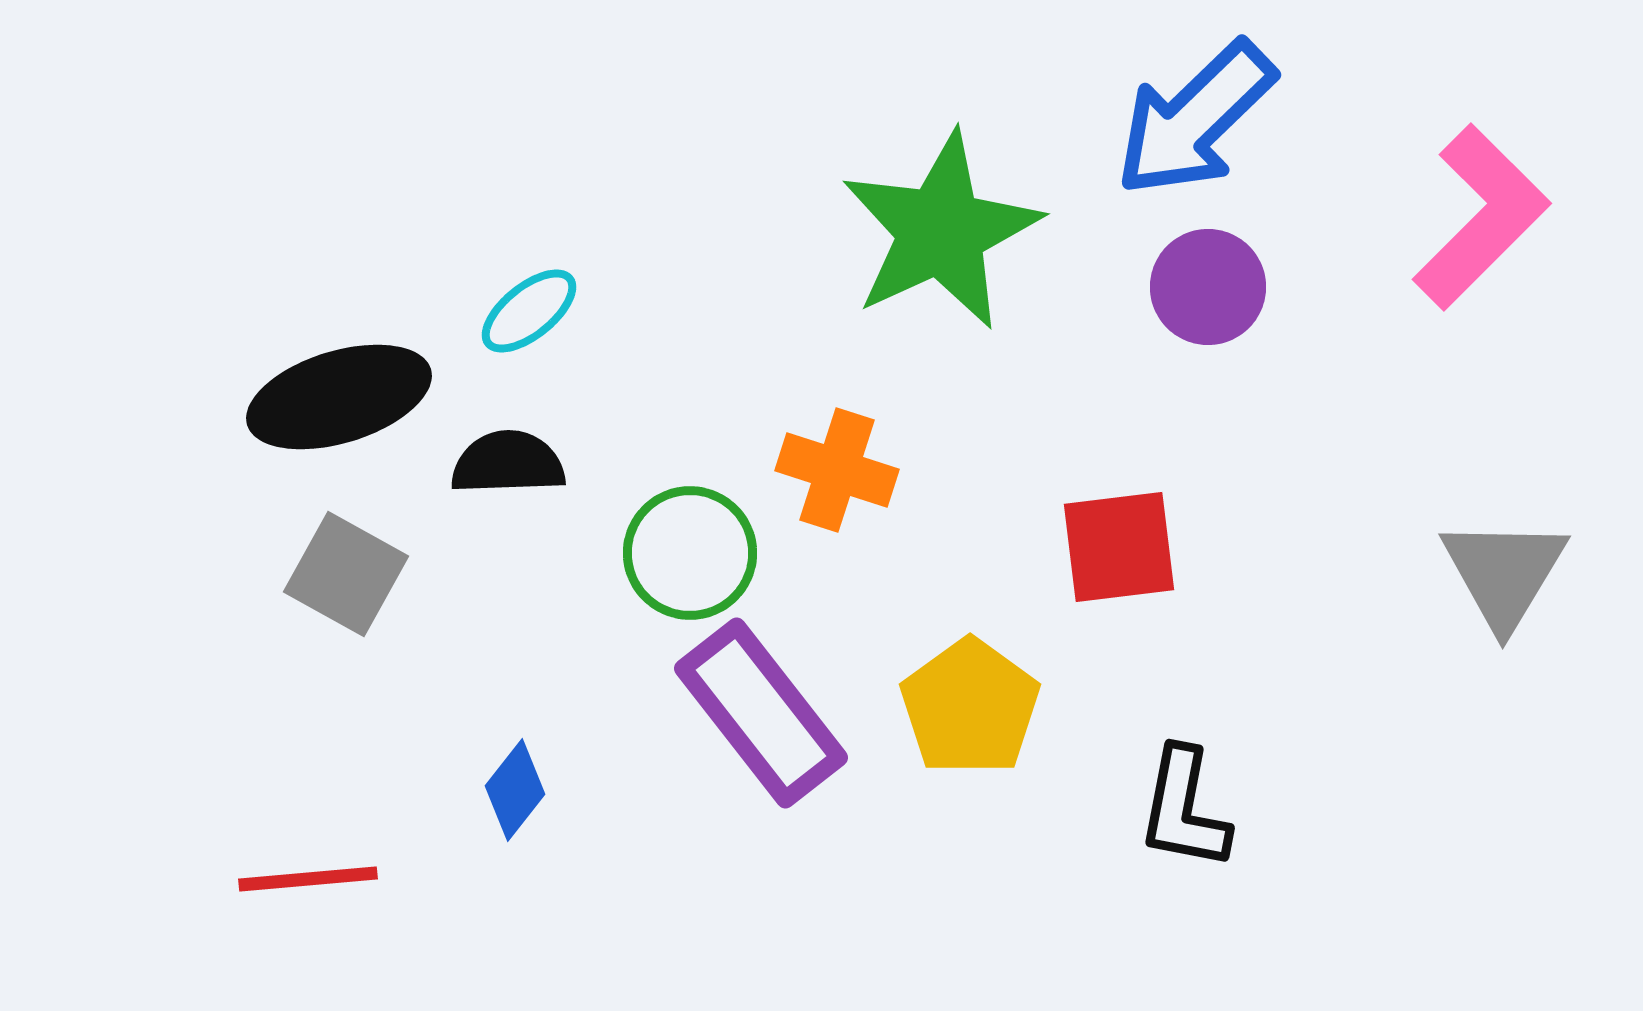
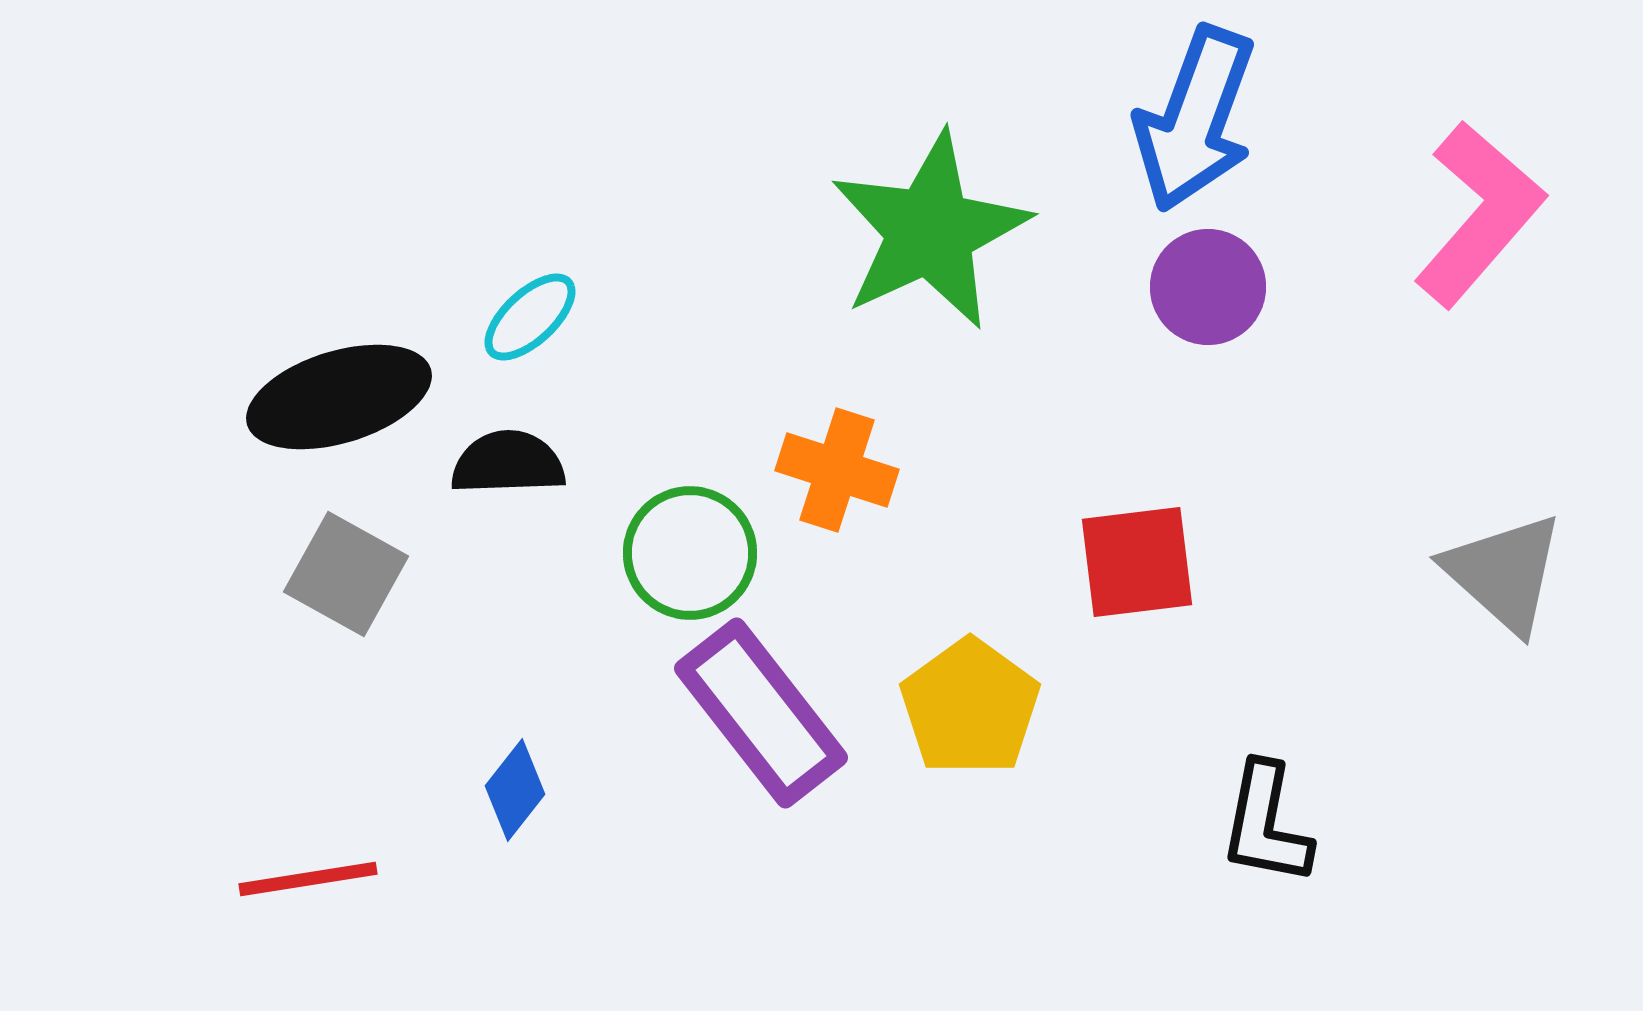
blue arrow: rotated 26 degrees counterclockwise
pink L-shape: moved 2 px left, 3 px up; rotated 4 degrees counterclockwise
green star: moved 11 px left
cyan ellipse: moved 1 px right, 6 px down; rotated 4 degrees counterclockwise
red square: moved 18 px right, 15 px down
gray triangle: rotated 19 degrees counterclockwise
black L-shape: moved 82 px right, 15 px down
red line: rotated 4 degrees counterclockwise
